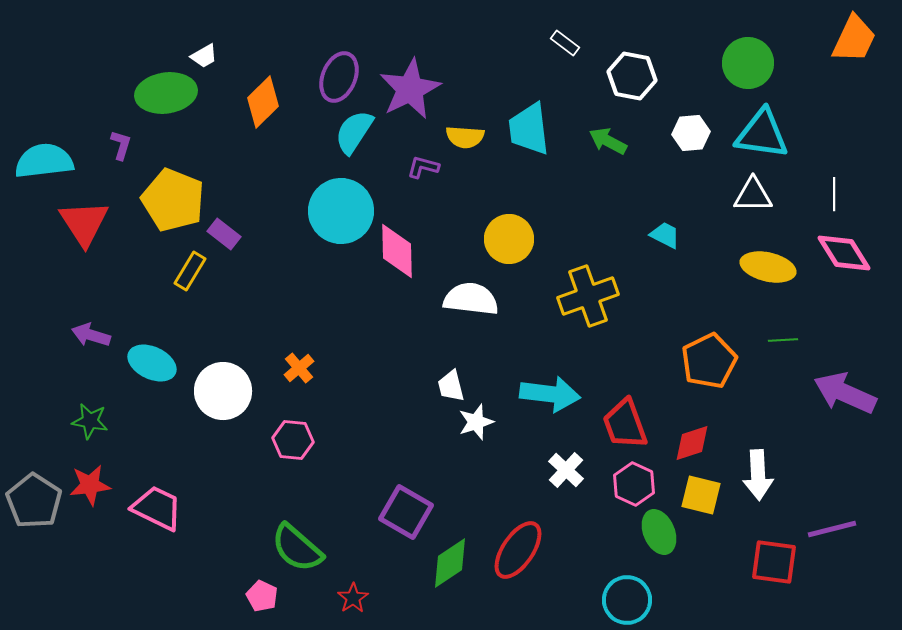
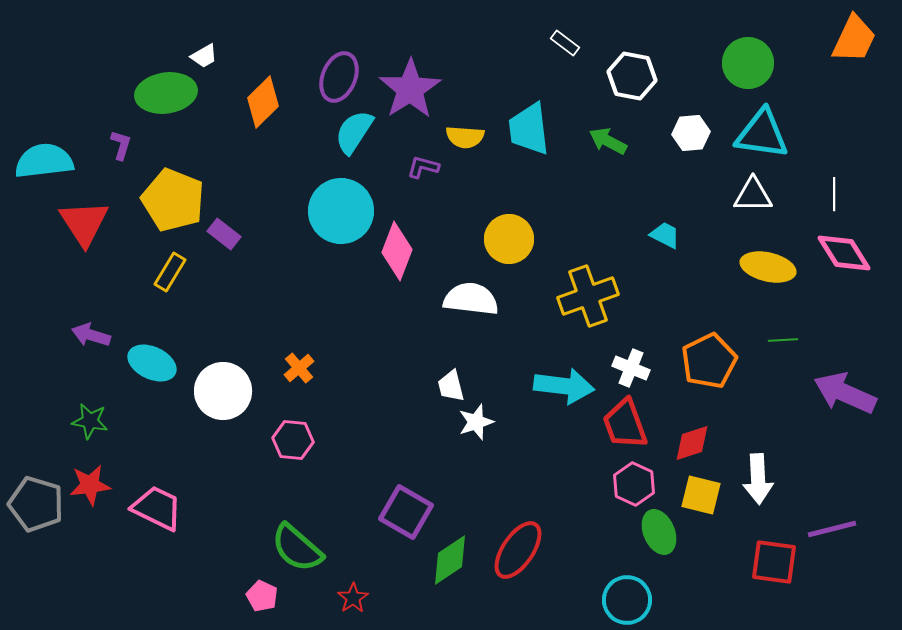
purple star at (410, 89): rotated 6 degrees counterclockwise
pink diamond at (397, 251): rotated 22 degrees clockwise
yellow rectangle at (190, 271): moved 20 px left, 1 px down
cyan arrow at (550, 394): moved 14 px right, 8 px up
white cross at (566, 470): moved 65 px right, 102 px up; rotated 21 degrees counterclockwise
white arrow at (758, 475): moved 4 px down
gray pentagon at (34, 501): moved 2 px right, 3 px down; rotated 16 degrees counterclockwise
green diamond at (450, 563): moved 3 px up
